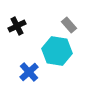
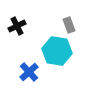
gray rectangle: rotated 21 degrees clockwise
